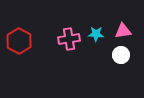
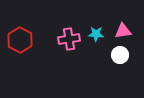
red hexagon: moved 1 px right, 1 px up
white circle: moved 1 px left
